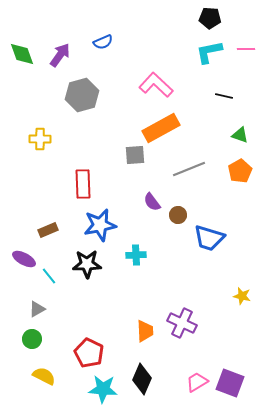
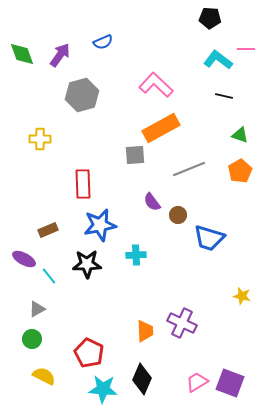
cyan L-shape: moved 9 px right, 8 px down; rotated 48 degrees clockwise
